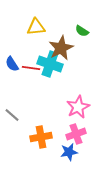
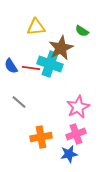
blue semicircle: moved 1 px left, 2 px down
gray line: moved 7 px right, 13 px up
blue star: moved 2 px down
